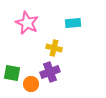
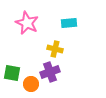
cyan rectangle: moved 4 px left
yellow cross: moved 1 px right, 1 px down
